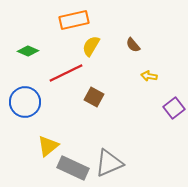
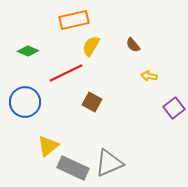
brown square: moved 2 px left, 5 px down
